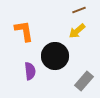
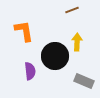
brown line: moved 7 px left
yellow arrow: moved 11 px down; rotated 132 degrees clockwise
gray rectangle: rotated 72 degrees clockwise
